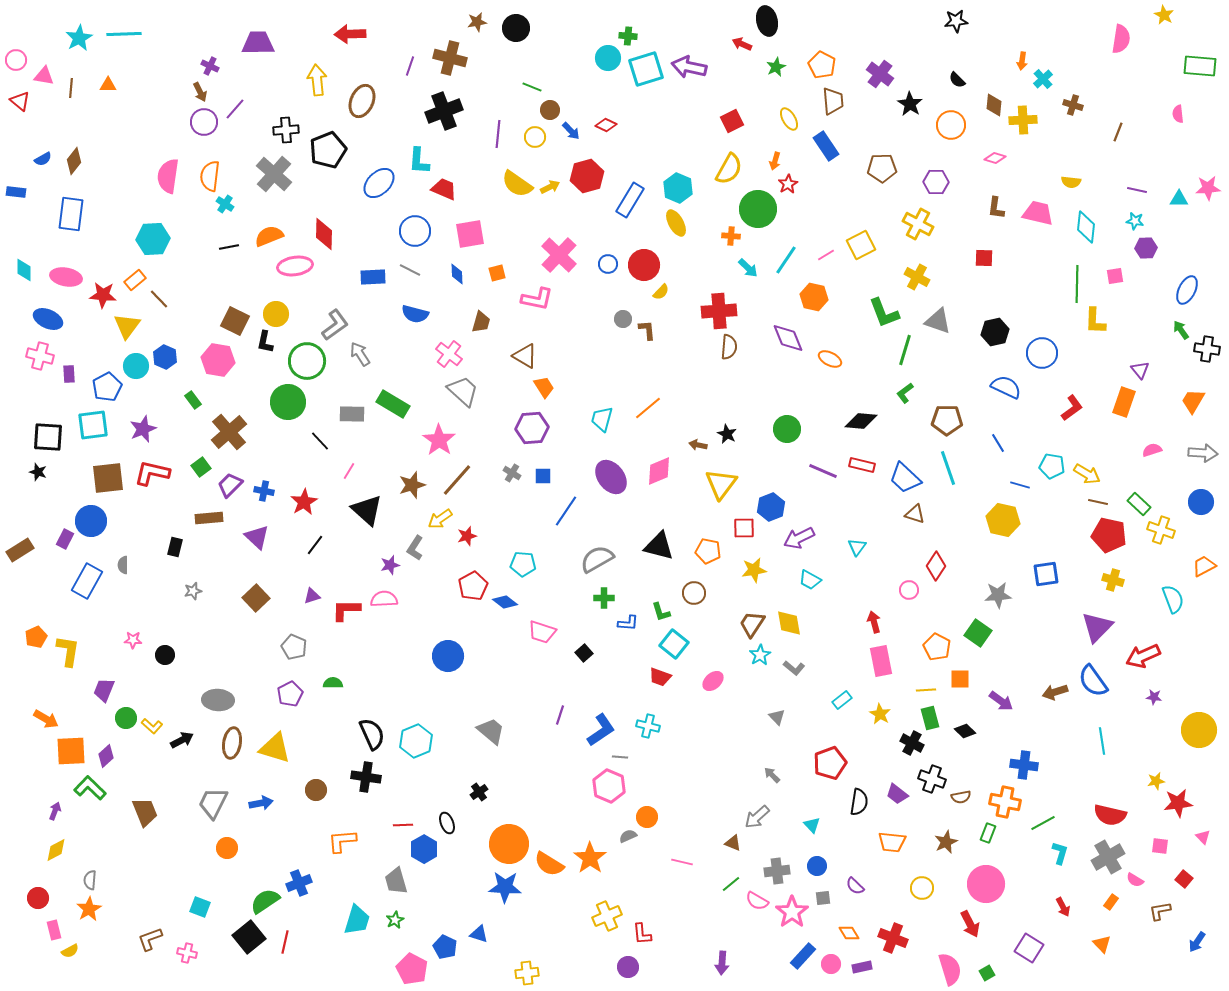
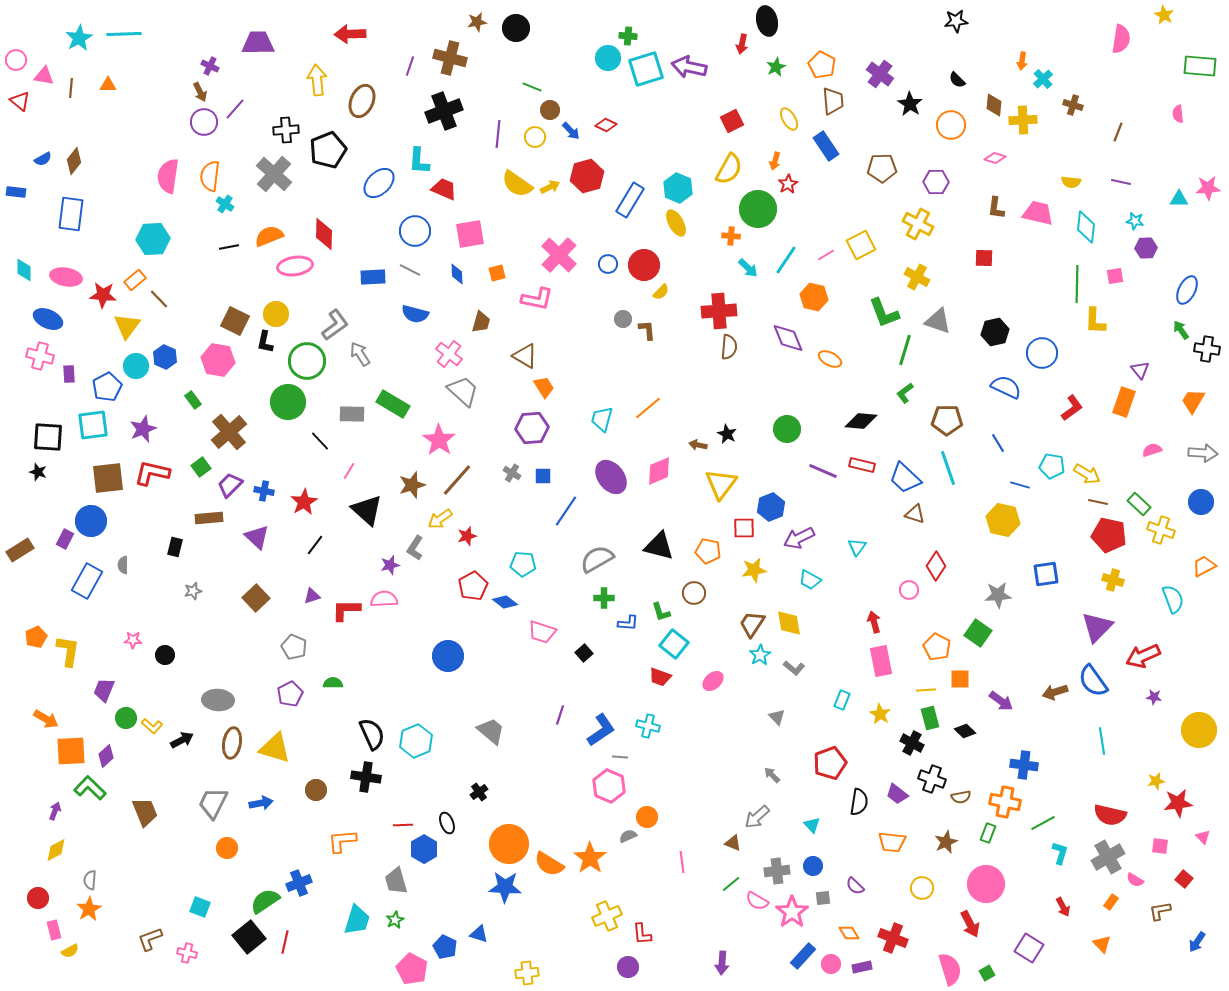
red arrow at (742, 44): rotated 102 degrees counterclockwise
purple line at (1137, 190): moved 16 px left, 8 px up
cyan rectangle at (842, 700): rotated 30 degrees counterclockwise
pink line at (682, 862): rotated 70 degrees clockwise
blue circle at (817, 866): moved 4 px left
